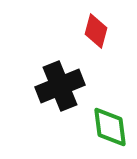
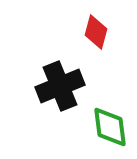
red diamond: moved 1 px down
